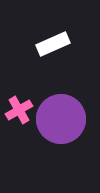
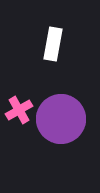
white rectangle: rotated 56 degrees counterclockwise
